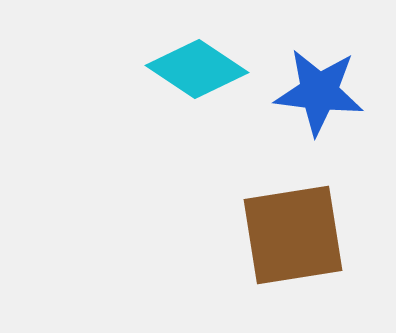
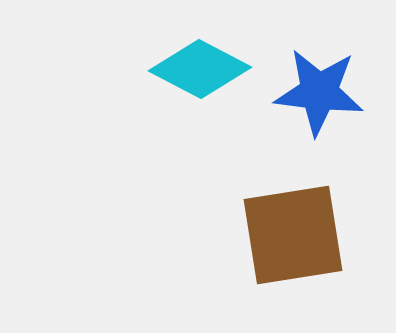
cyan diamond: moved 3 px right; rotated 6 degrees counterclockwise
